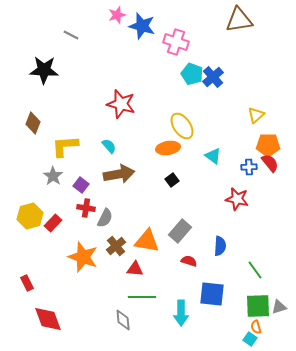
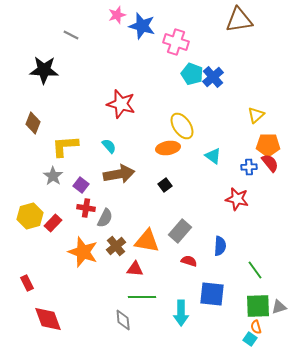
black square at (172, 180): moved 7 px left, 5 px down
orange star at (83, 257): moved 5 px up
